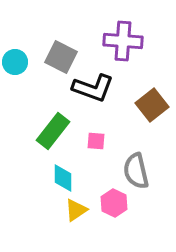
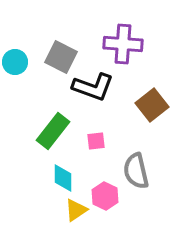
purple cross: moved 3 px down
black L-shape: moved 1 px up
pink square: rotated 12 degrees counterclockwise
pink hexagon: moved 9 px left, 7 px up
